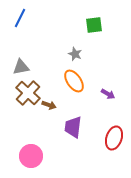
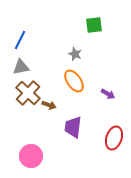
blue line: moved 22 px down
